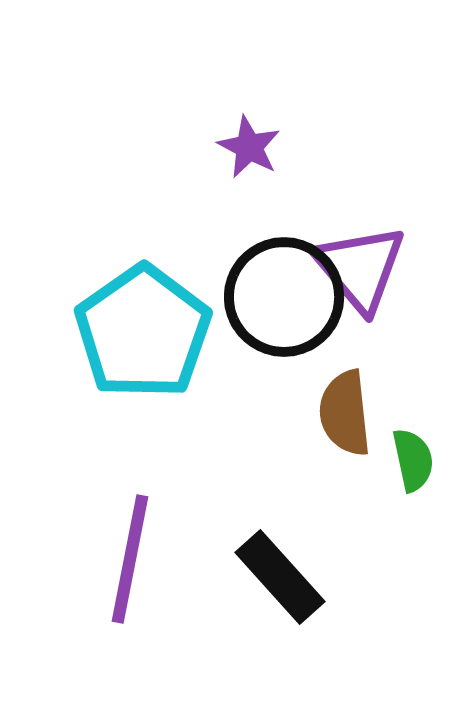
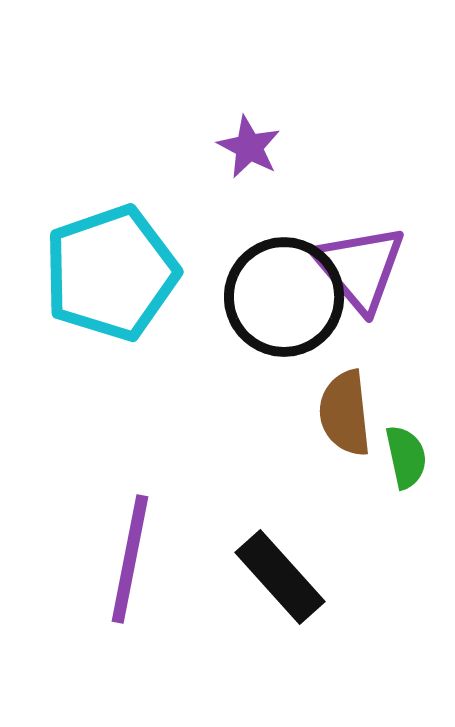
cyan pentagon: moved 32 px left, 59 px up; rotated 16 degrees clockwise
green semicircle: moved 7 px left, 3 px up
